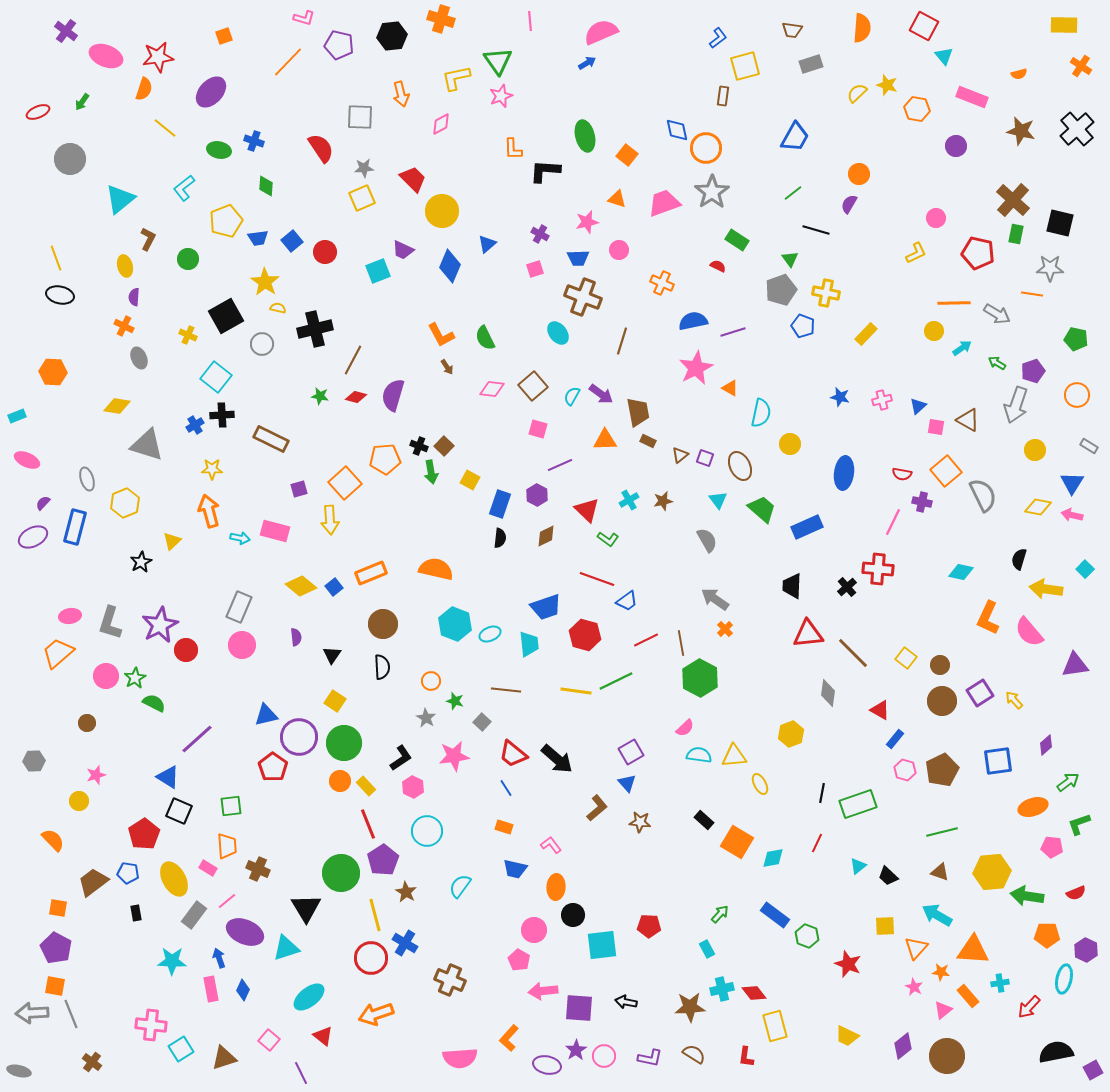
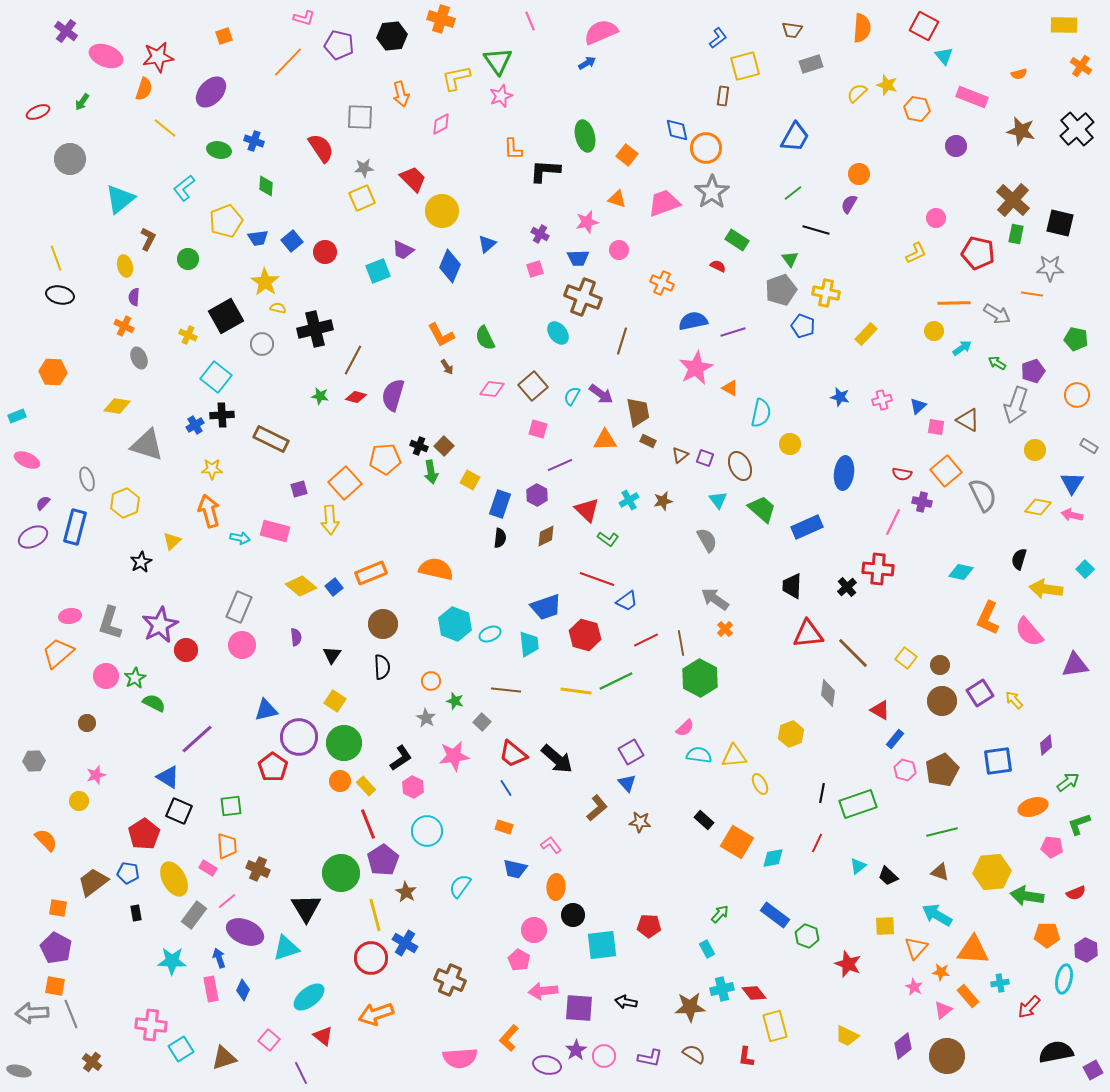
pink line at (530, 21): rotated 18 degrees counterclockwise
blue triangle at (266, 715): moved 5 px up
orange semicircle at (53, 840): moved 7 px left
